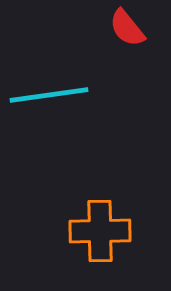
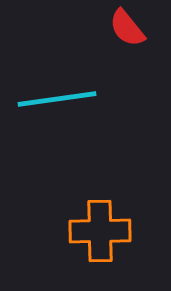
cyan line: moved 8 px right, 4 px down
